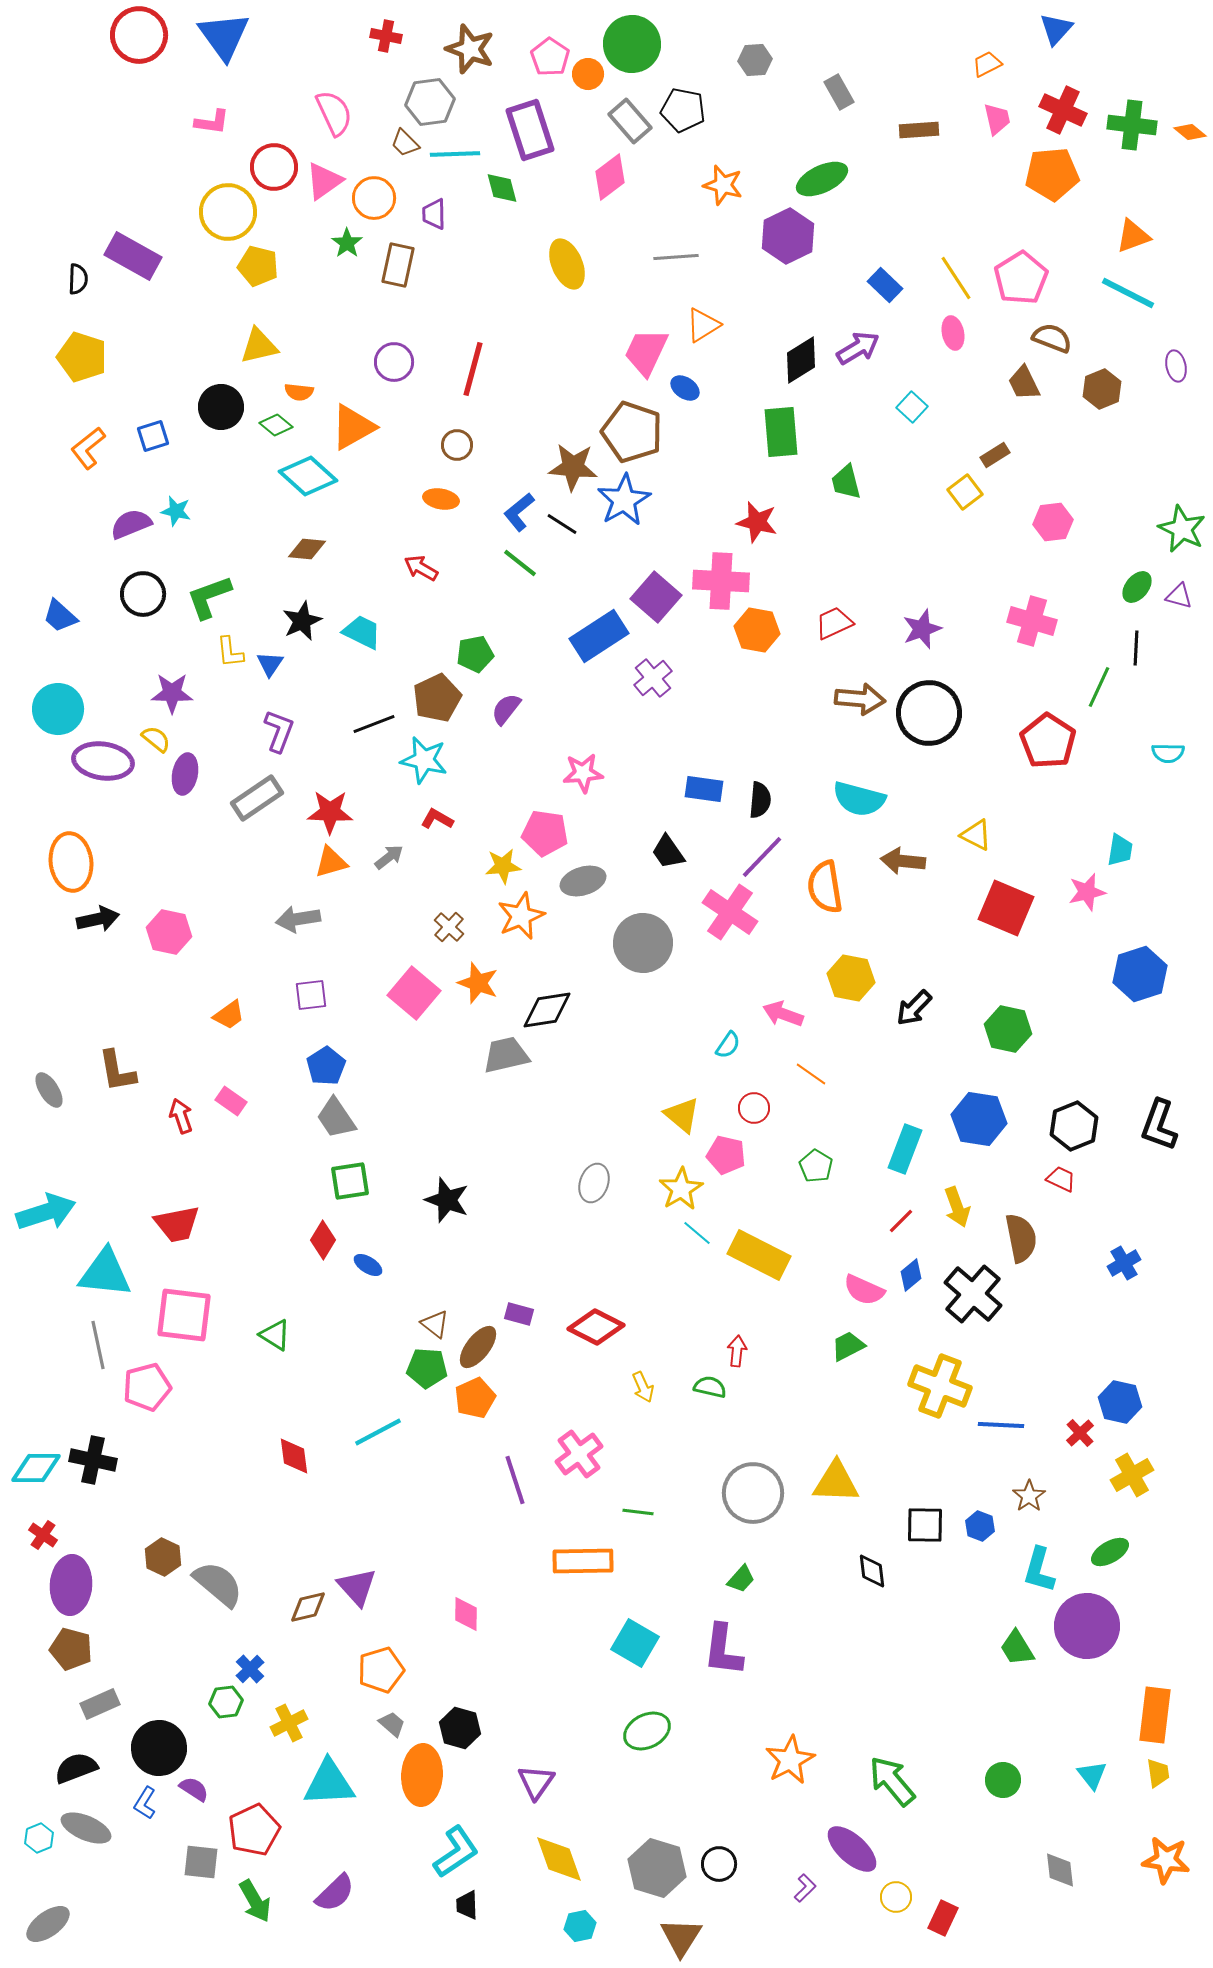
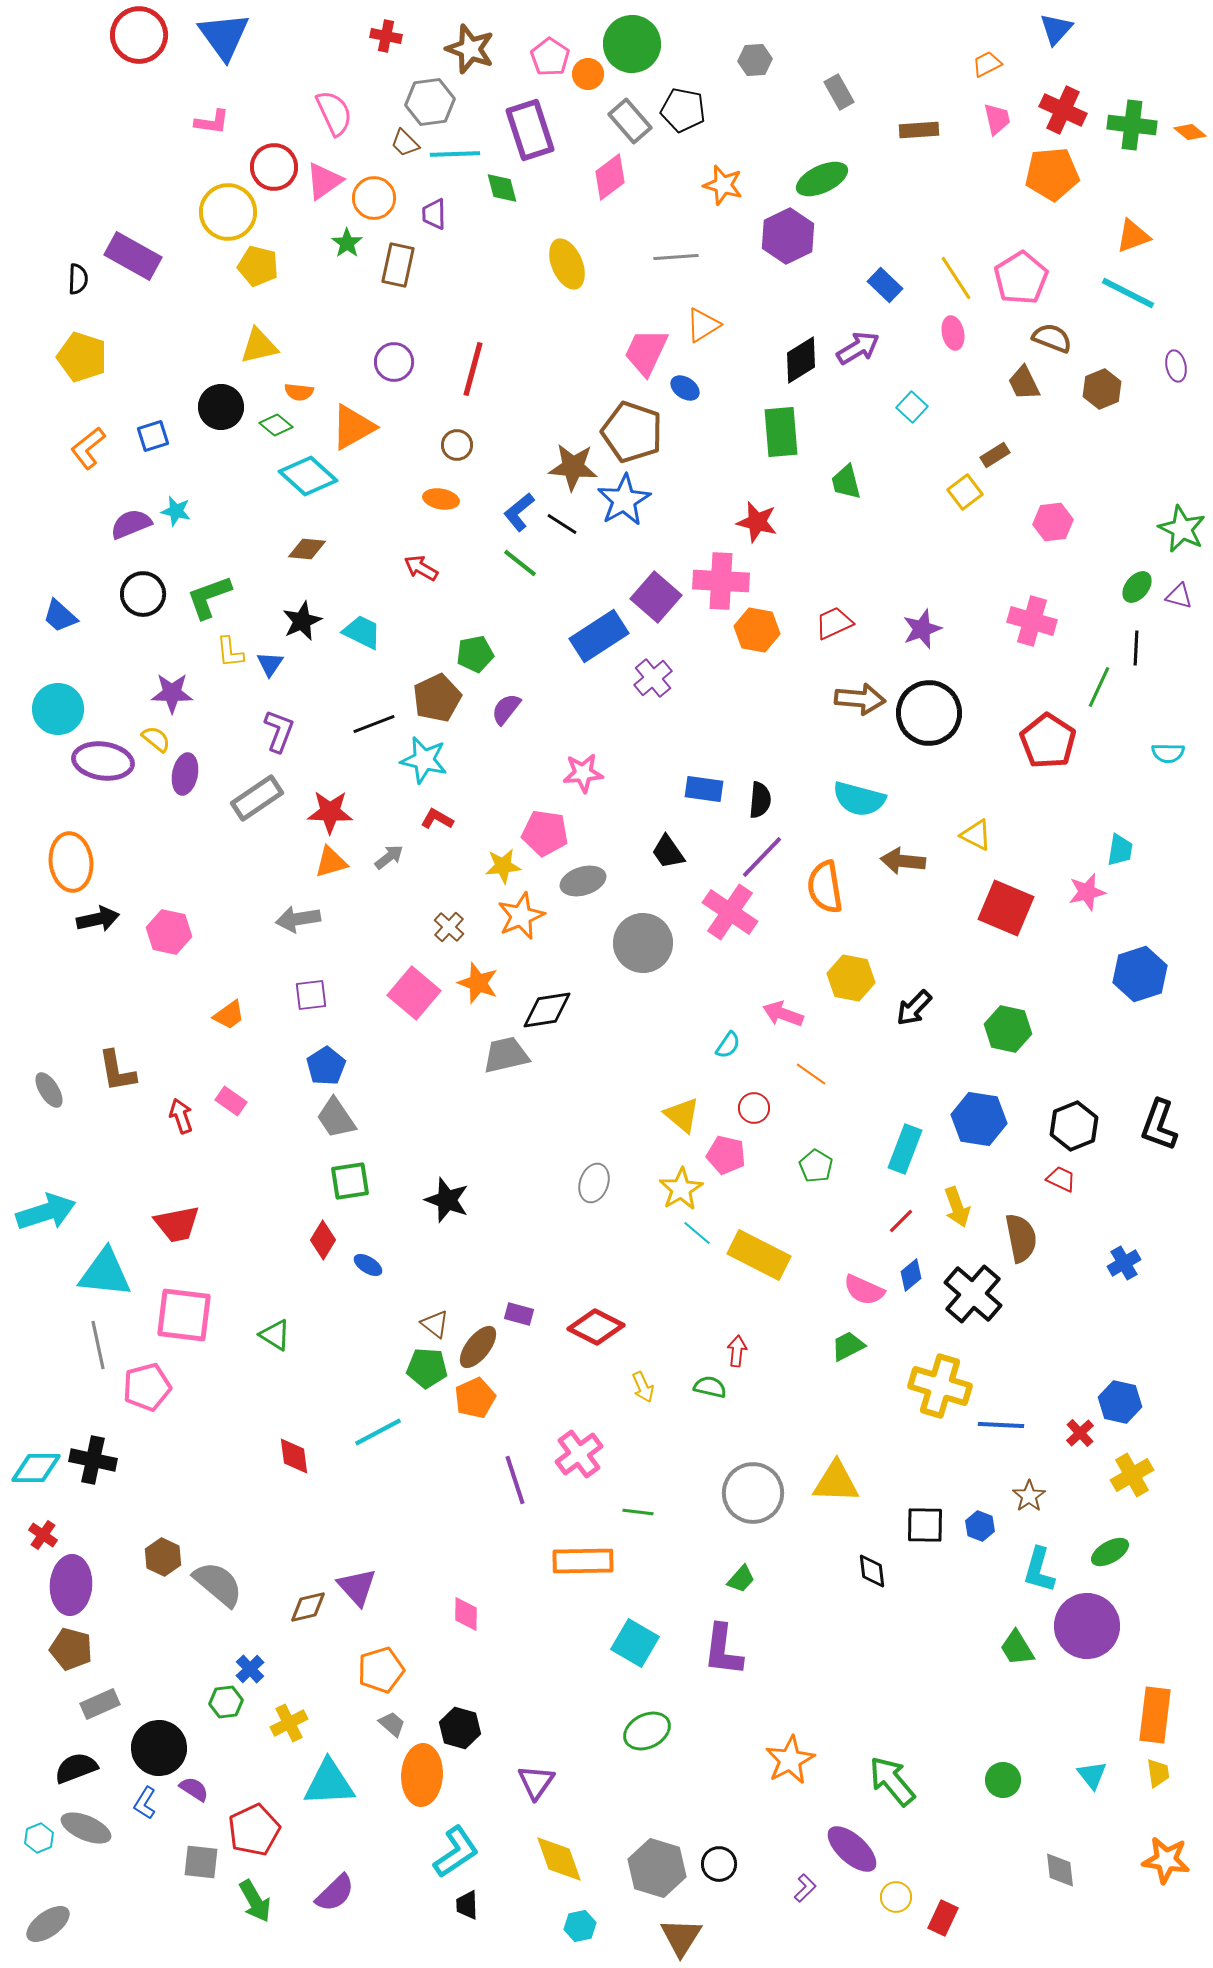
yellow cross at (940, 1386): rotated 4 degrees counterclockwise
